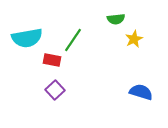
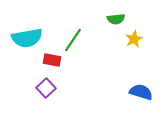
purple square: moved 9 px left, 2 px up
